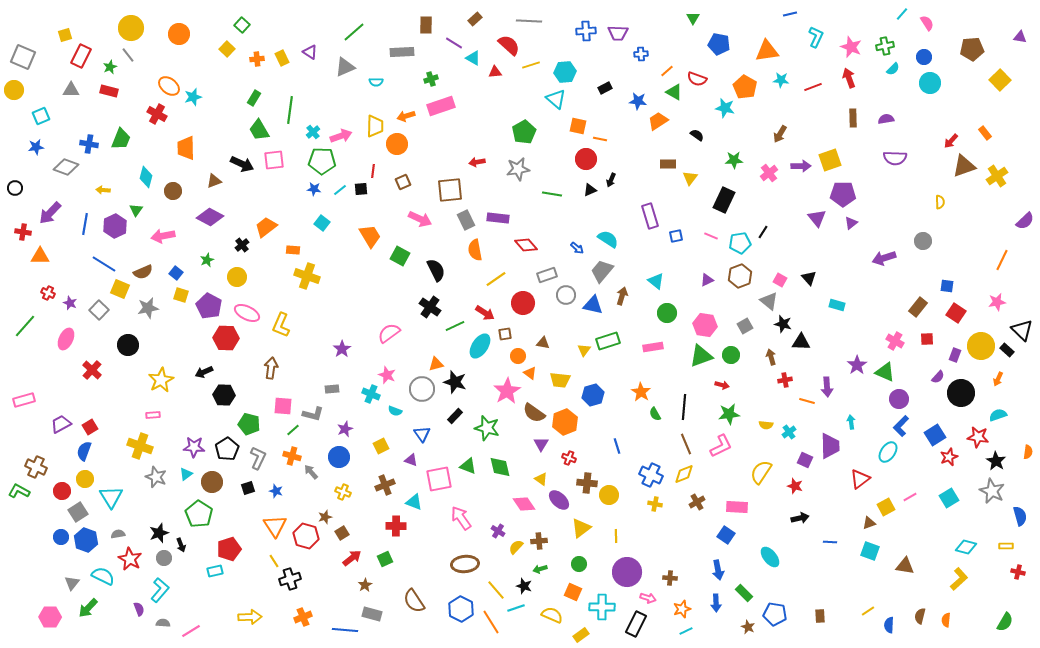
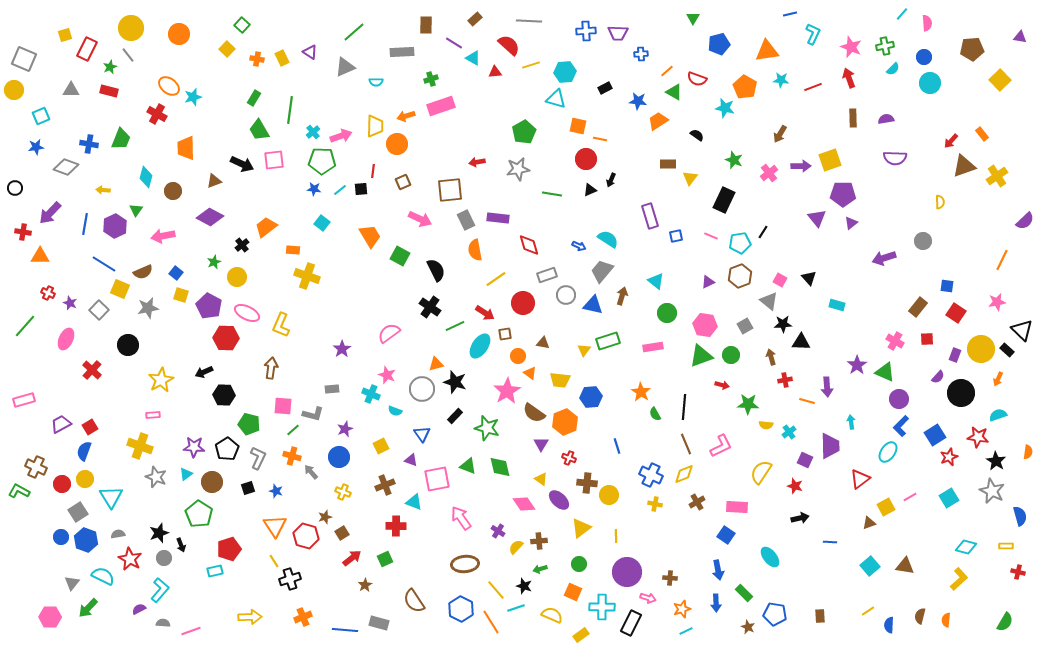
pink semicircle at (927, 23): rotated 28 degrees clockwise
cyan L-shape at (816, 37): moved 3 px left, 3 px up
blue pentagon at (719, 44): rotated 25 degrees counterclockwise
red rectangle at (81, 56): moved 6 px right, 7 px up
gray square at (23, 57): moved 1 px right, 2 px down
orange cross at (257, 59): rotated 16 degrees clockwise
cyan triangle at (556, 99): rotated 25 degrees counterclockwise
orange rectangle at (985, 133): moved 3 px left, 1 px down
green star at (734, 160): rotated 24 degrees clockwise
red diamond at (526, 245): moved 3 px right; rotated 25 degrees clockwise
blue arrow at (577, 248): moved 2 px right, 2 px up; rotated 16 degrees counterclockwise
green star at (207, 260): moved 7 px right, 2 px down
purple triangle at (707, 280): moved 1 px right, 2 px down
black star at (783, 324): rotated 18 degrees counterclockwise
yellow circle at (981, 346): moved 3 px down
blue hexagon at (593, 395): moved 2 px left, 2 px down; rotated 10 degrees clockwise
green star at (729, 414): moved 19 px right, 10 px up; rotated 10 degrees clockwise
pink square at (439, 479): moved 2 px left
red circle at (62, 491): moved 7 px up
cyan square at (870, 551): moved 15 px down; rotated 30 degrees clockwise
purple semicircle at (139, 609): rotated 96 degrees counterclockwise
gray rectangle at (372, 614): moved 7 px right, 9 px down
black rectangle at (636, 624): moved 5 px left, 1 px up
pink line at (191, 631): rotated 12 degrees clockwise
